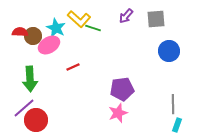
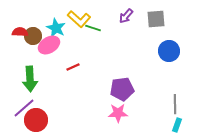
gray line: moved 2 px right
pink star: rotated 18 degrees clockwise
